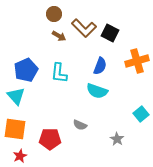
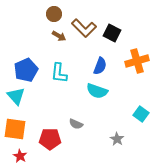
black square: moved 2 px right
cyan square: rotated 14 degrees counterclockwise
gray semicircle: moved 4 px left, 1 px up
red star: rotated 16 degrees counterclockwise
